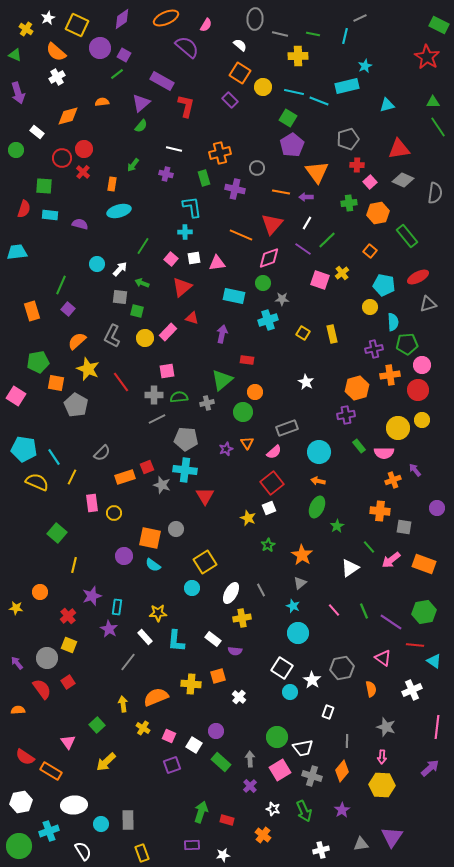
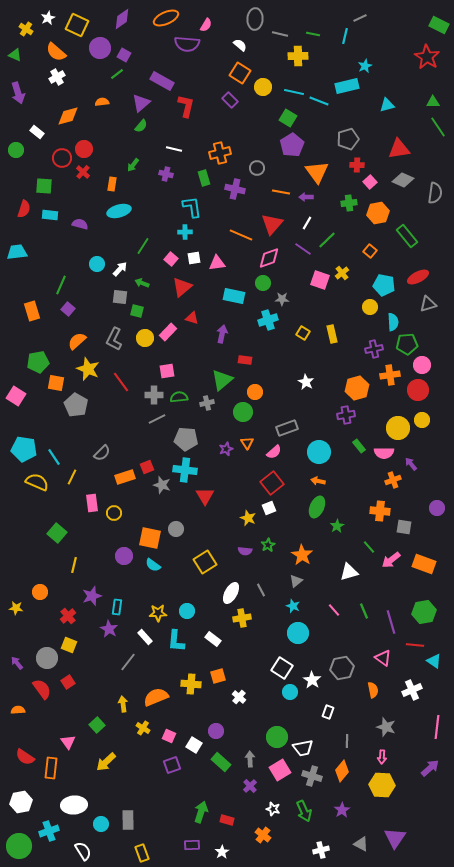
purple semicircle at (187, 47): moved 3 px up; rotated 145 degrees clockwise
gray L-shape at (112, 336): moved 2 px right, 3 px down
red rectangle at (247, 360): moved 2 px left
purple arrow at (415, 470): moved 4 px left, 6 px up
white triangle at (350, 568): moved 1 px left, 4 px down; rotated 18 degrees clockwise
gray triangle at (300, 583): moved 4 px left, 2 px up
cyan circle at (192, 588): moved 5 px left, 23 px down
purple line at (391, 622): rotated 40 degrees clockwise
purple semicircle at (235, 651): moved 10 px right, 100 px up
orange semicircle at (371, 689): moved 2 px right, 1 px down
orange rectangle at (51, 771): moved 3 px up; rotated 65 degrees clockwise
purple triangle at (392, 837): moved 3 px right, 1 px down
gray triangle at (361, 844): rotated 35 degrees clockwise
white star at (223, 855): moved 1 px left, 3 px up; rotated 24 degrees counterclockwise
